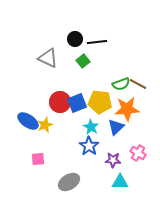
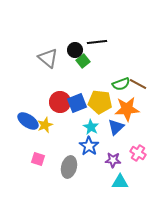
black circle: moved 11 px down
gray triangle: rotated 15 degrees clockwise
pink square: rotated 24 degrees clockwise
gray ellipse: moved 15 px up; rotated 45 degrees counterclockwise
